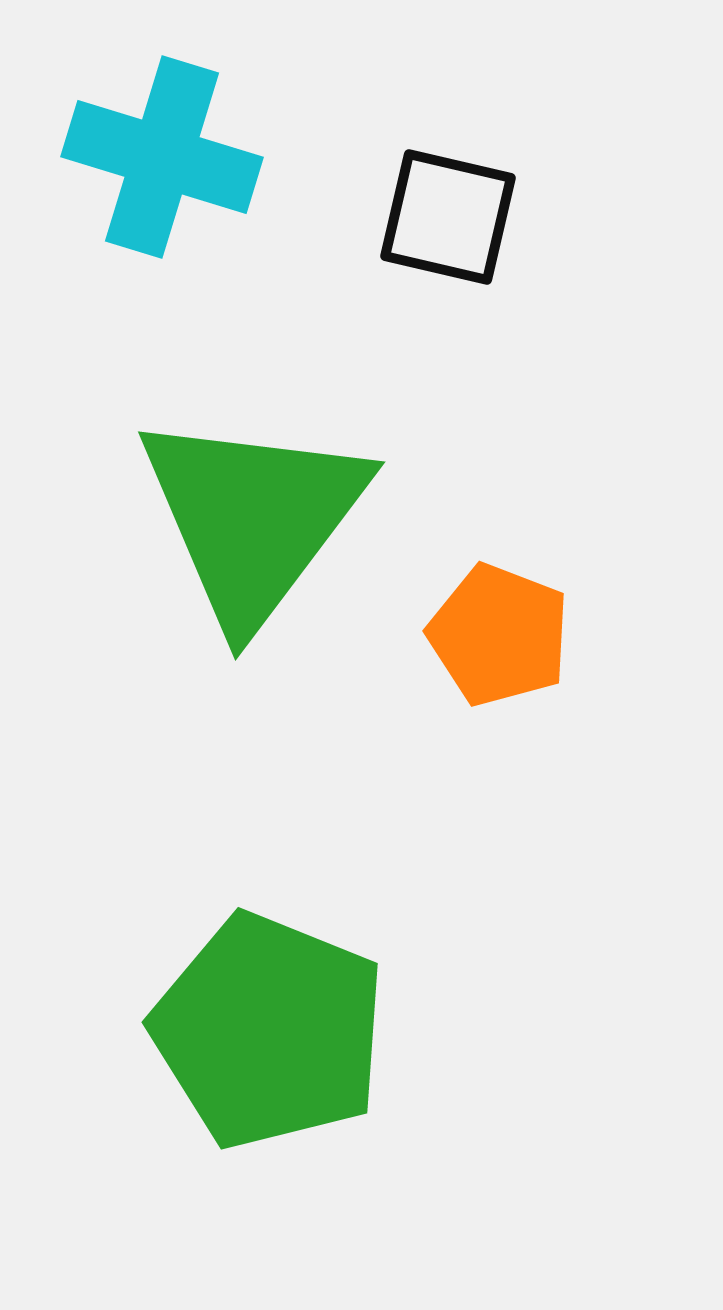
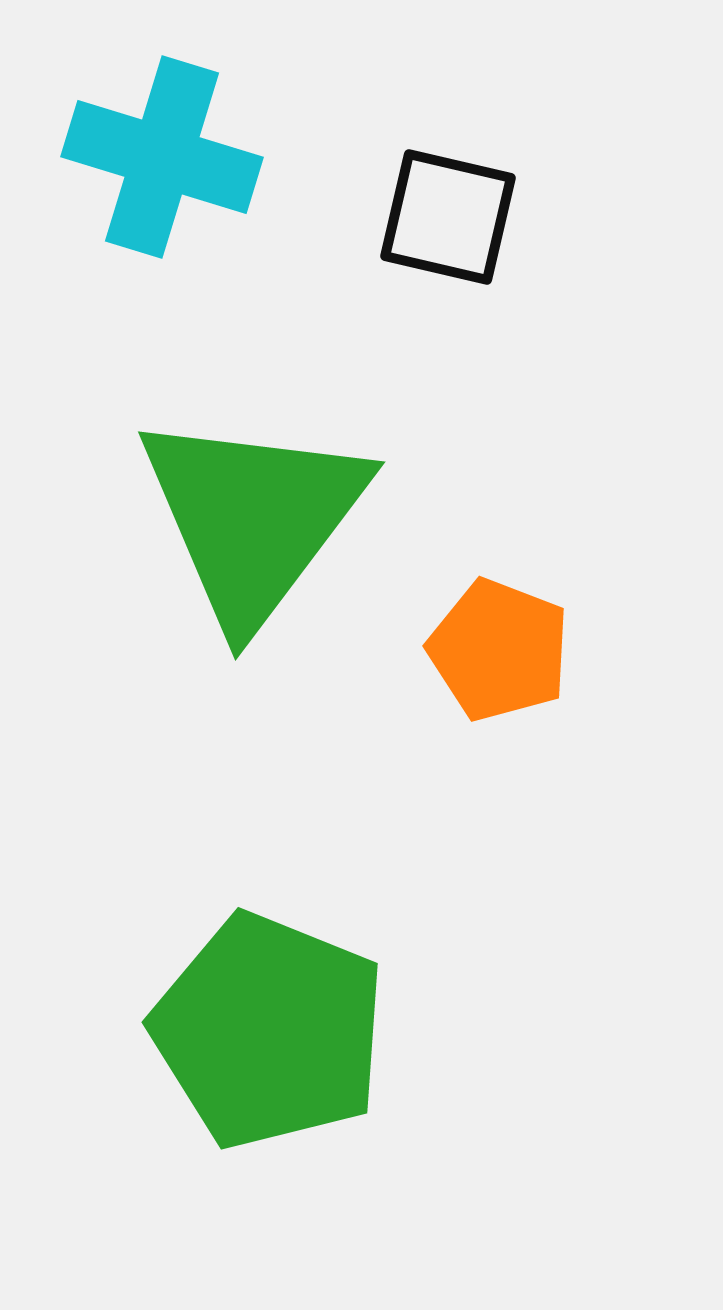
orange pentagon: moved 15 px down
